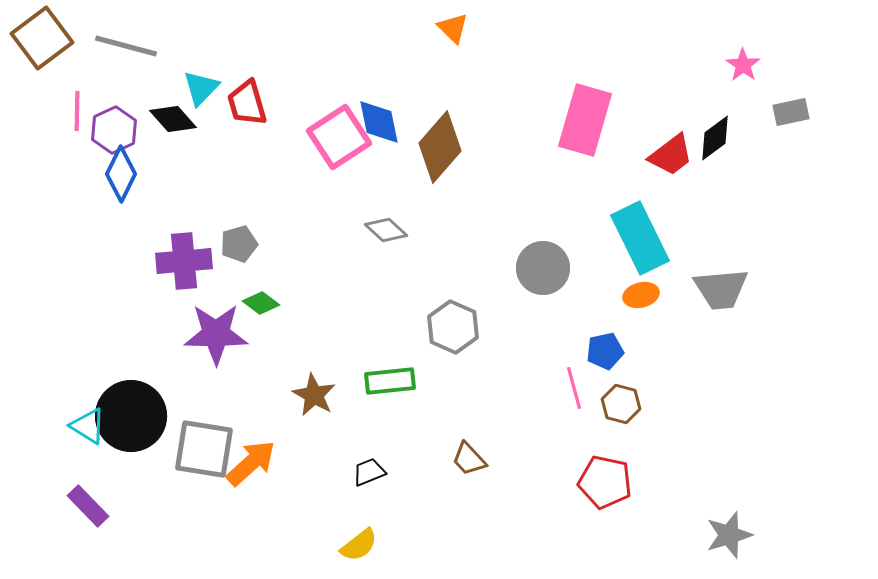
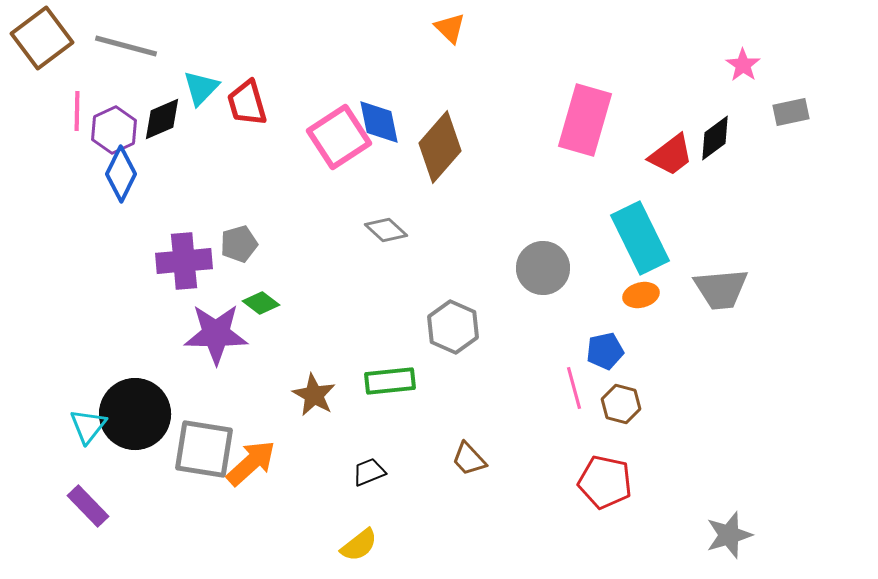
orange triangle at (453, 28): moved 3 px left
black diamond at (173, 119): moved 11 px left; rotated 72 degrees counterclockwise
black circle at (131, 416): moved 4 px right, 2 px up
cyan triangle at (88, 426): rotated 36 degrees clockwise
